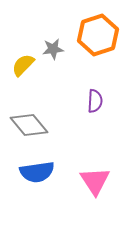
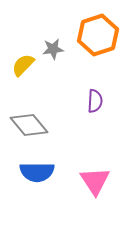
blue semicircle: rotated 8 degrees clockwise
